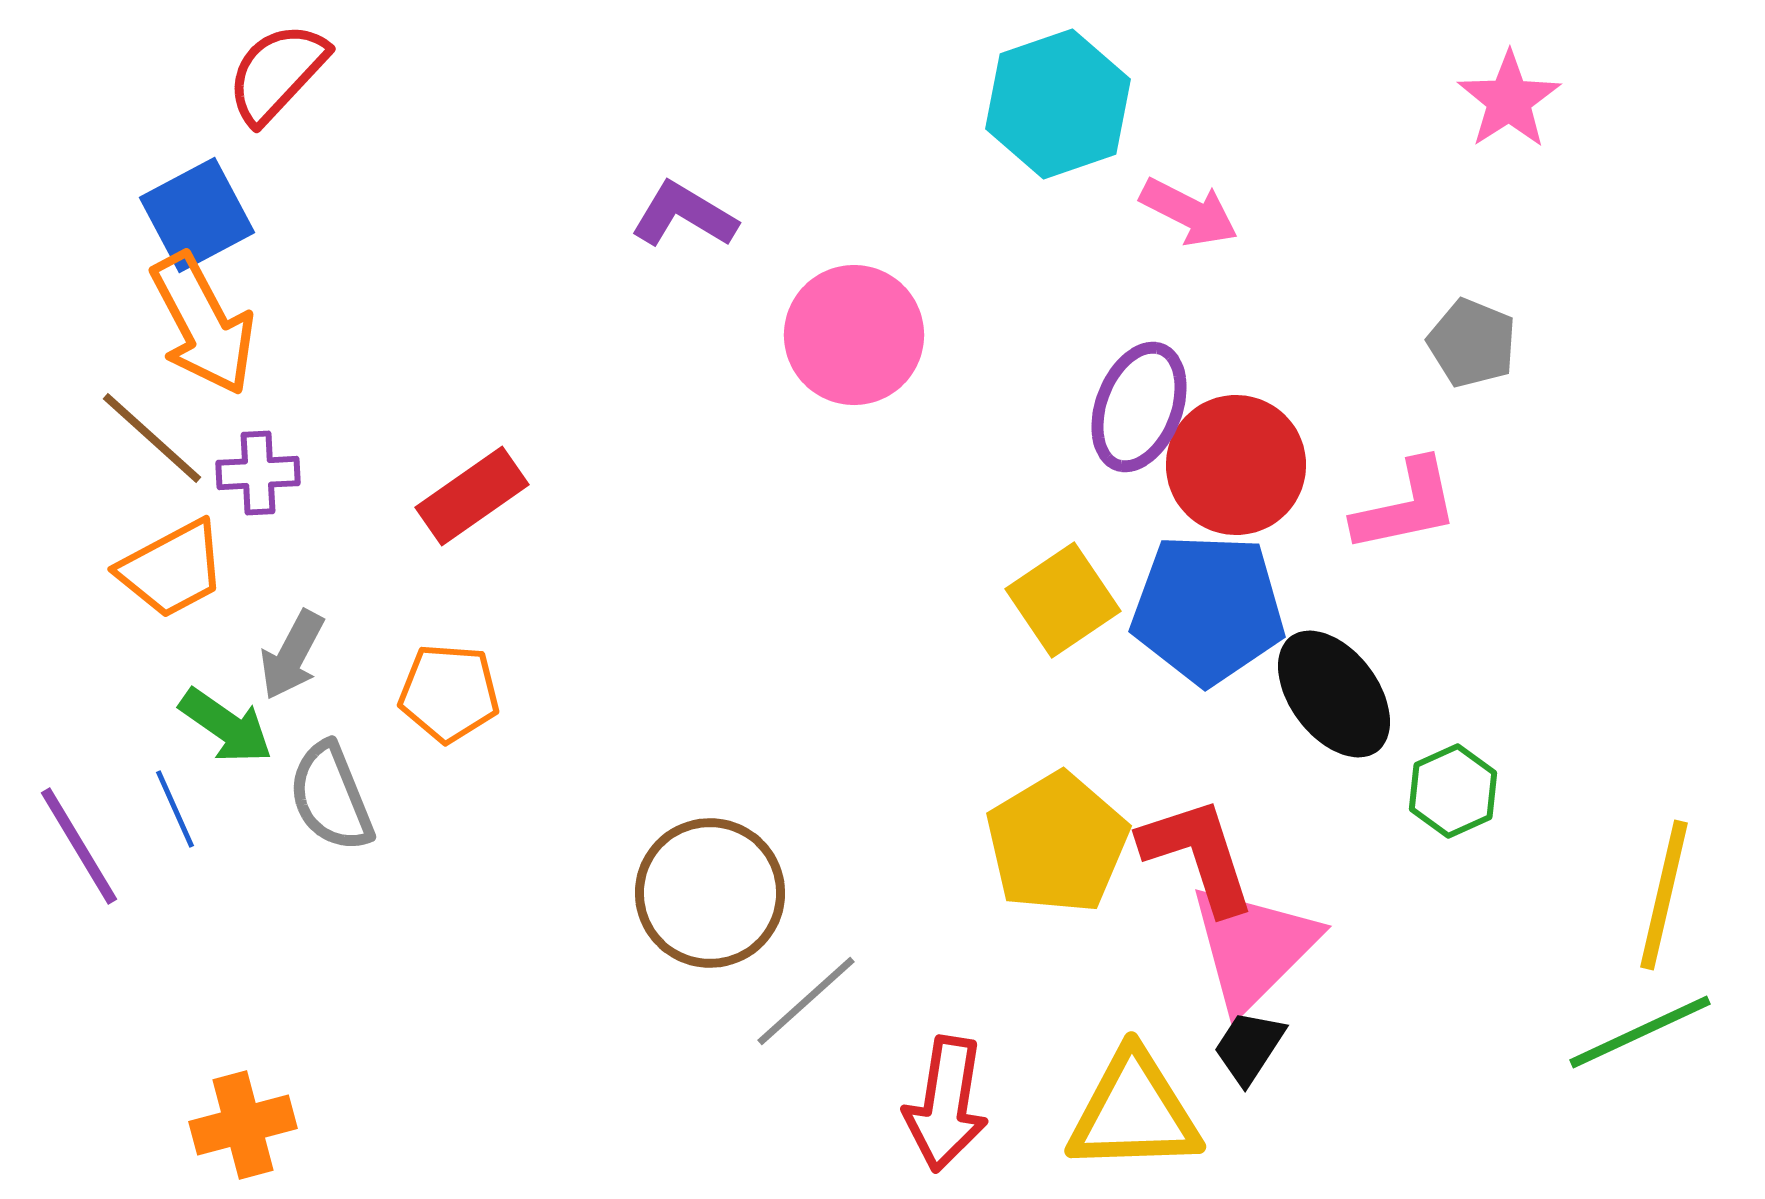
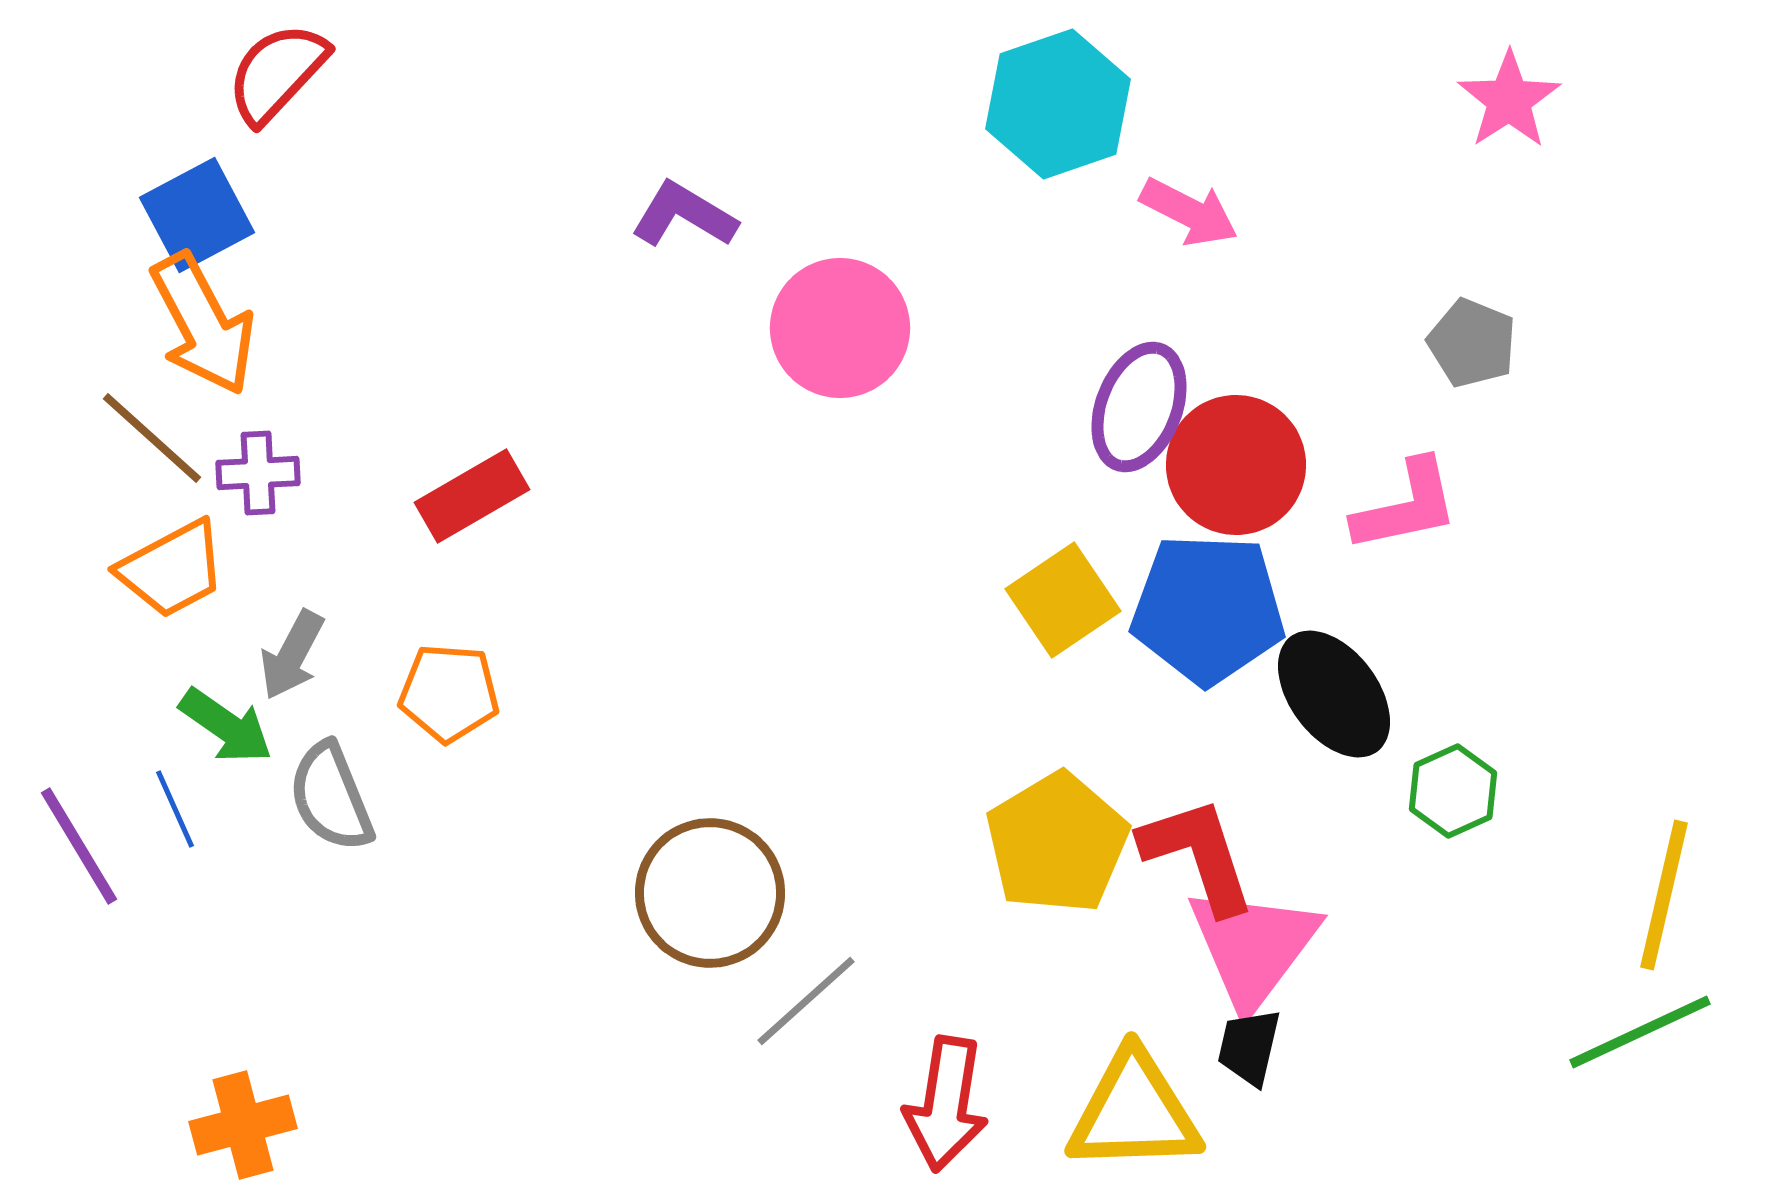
pink circle: moved 14 px left, 7 px up
red rectangle: rotated 5 degrees clockwise
pink triangle: rotated 8 degrees counterclockwise
black trapezoid: rotated 20 degrees counterclockwise
